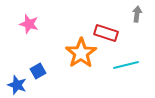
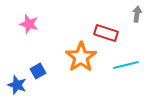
orange star: moved 4 px down
